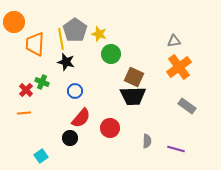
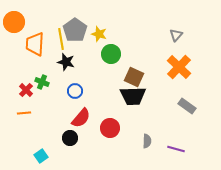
gray triangle: moved 2 px right, 6 px up; rotated 40 degrees counterclockwise
orange cross: rotated 10 degrees counterclockwise
